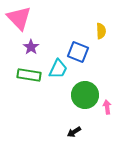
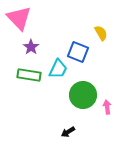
yellow semicircle: moved 2 px down; rotated 28 degrees counterclockwise
green circle: moved 2 px left
black arrow: moved 6 px left
